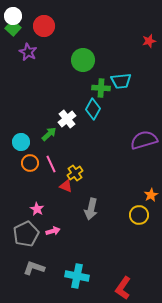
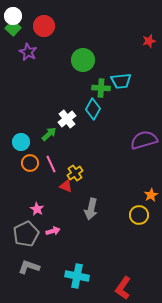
gray L-shape: moved 5 px left, 1 px up
